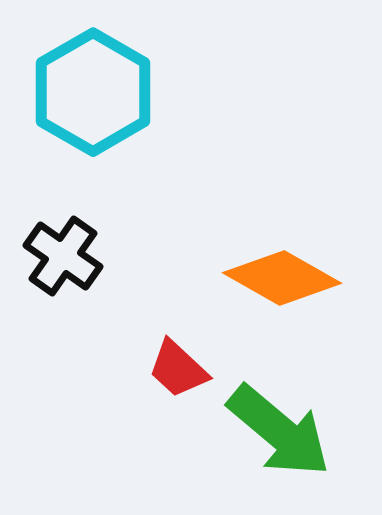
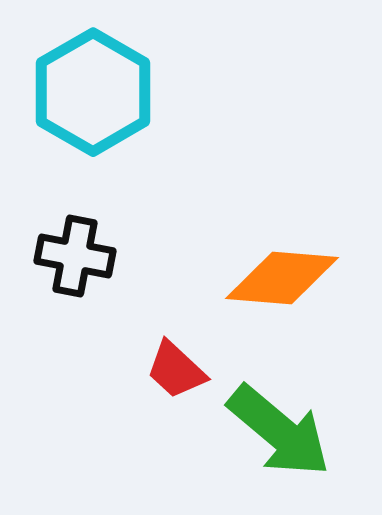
black cross: moved 12 px right; rotated 24 degrees counterclockwise
orange diamond: rotated 25 degrees counterclockwise
red trapezoid: moved 2 px left, 1 px down
